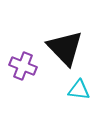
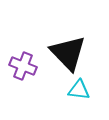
black triangle: moved 3 px right, 5 px down
